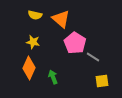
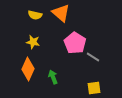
orange triangle: moved 6 px up
orange diamond: moved 1 px left, 1 px down
yellow square: moved 8 px left, 7 px down
